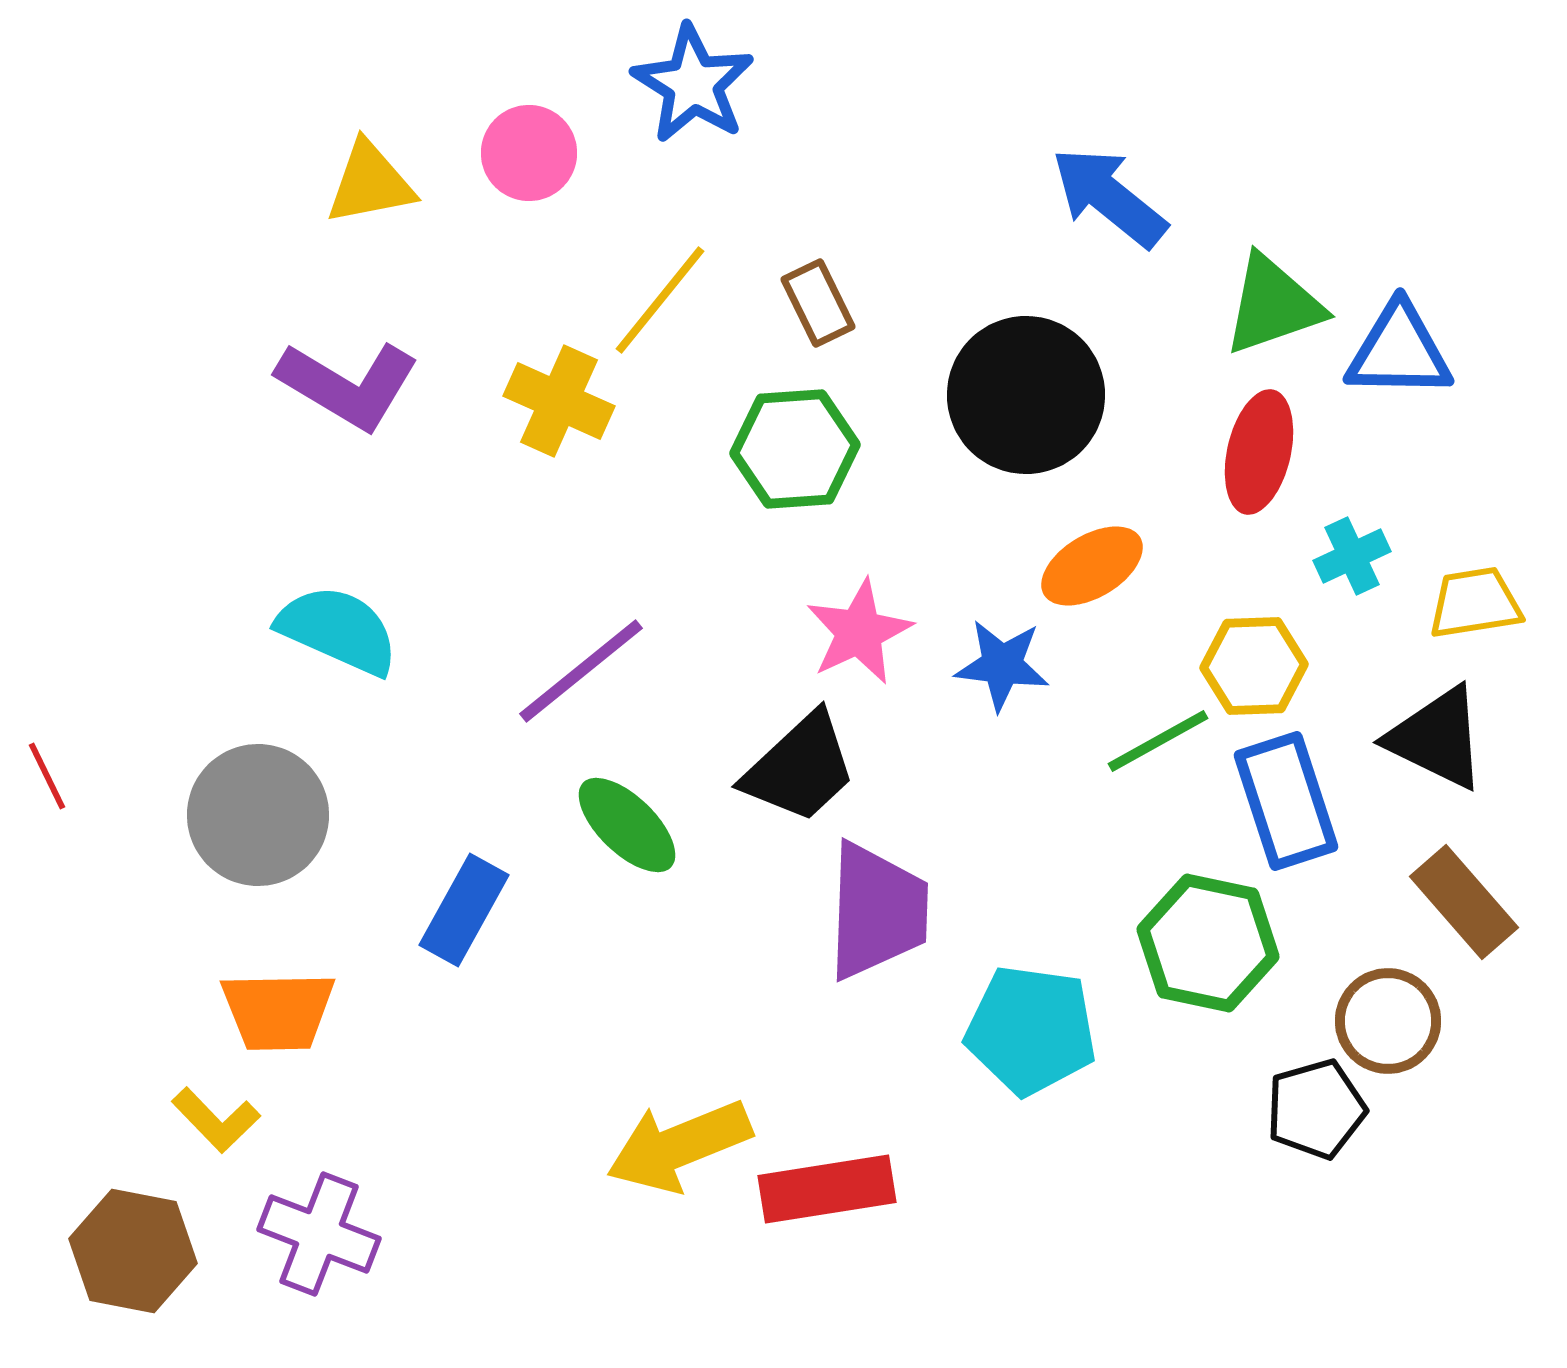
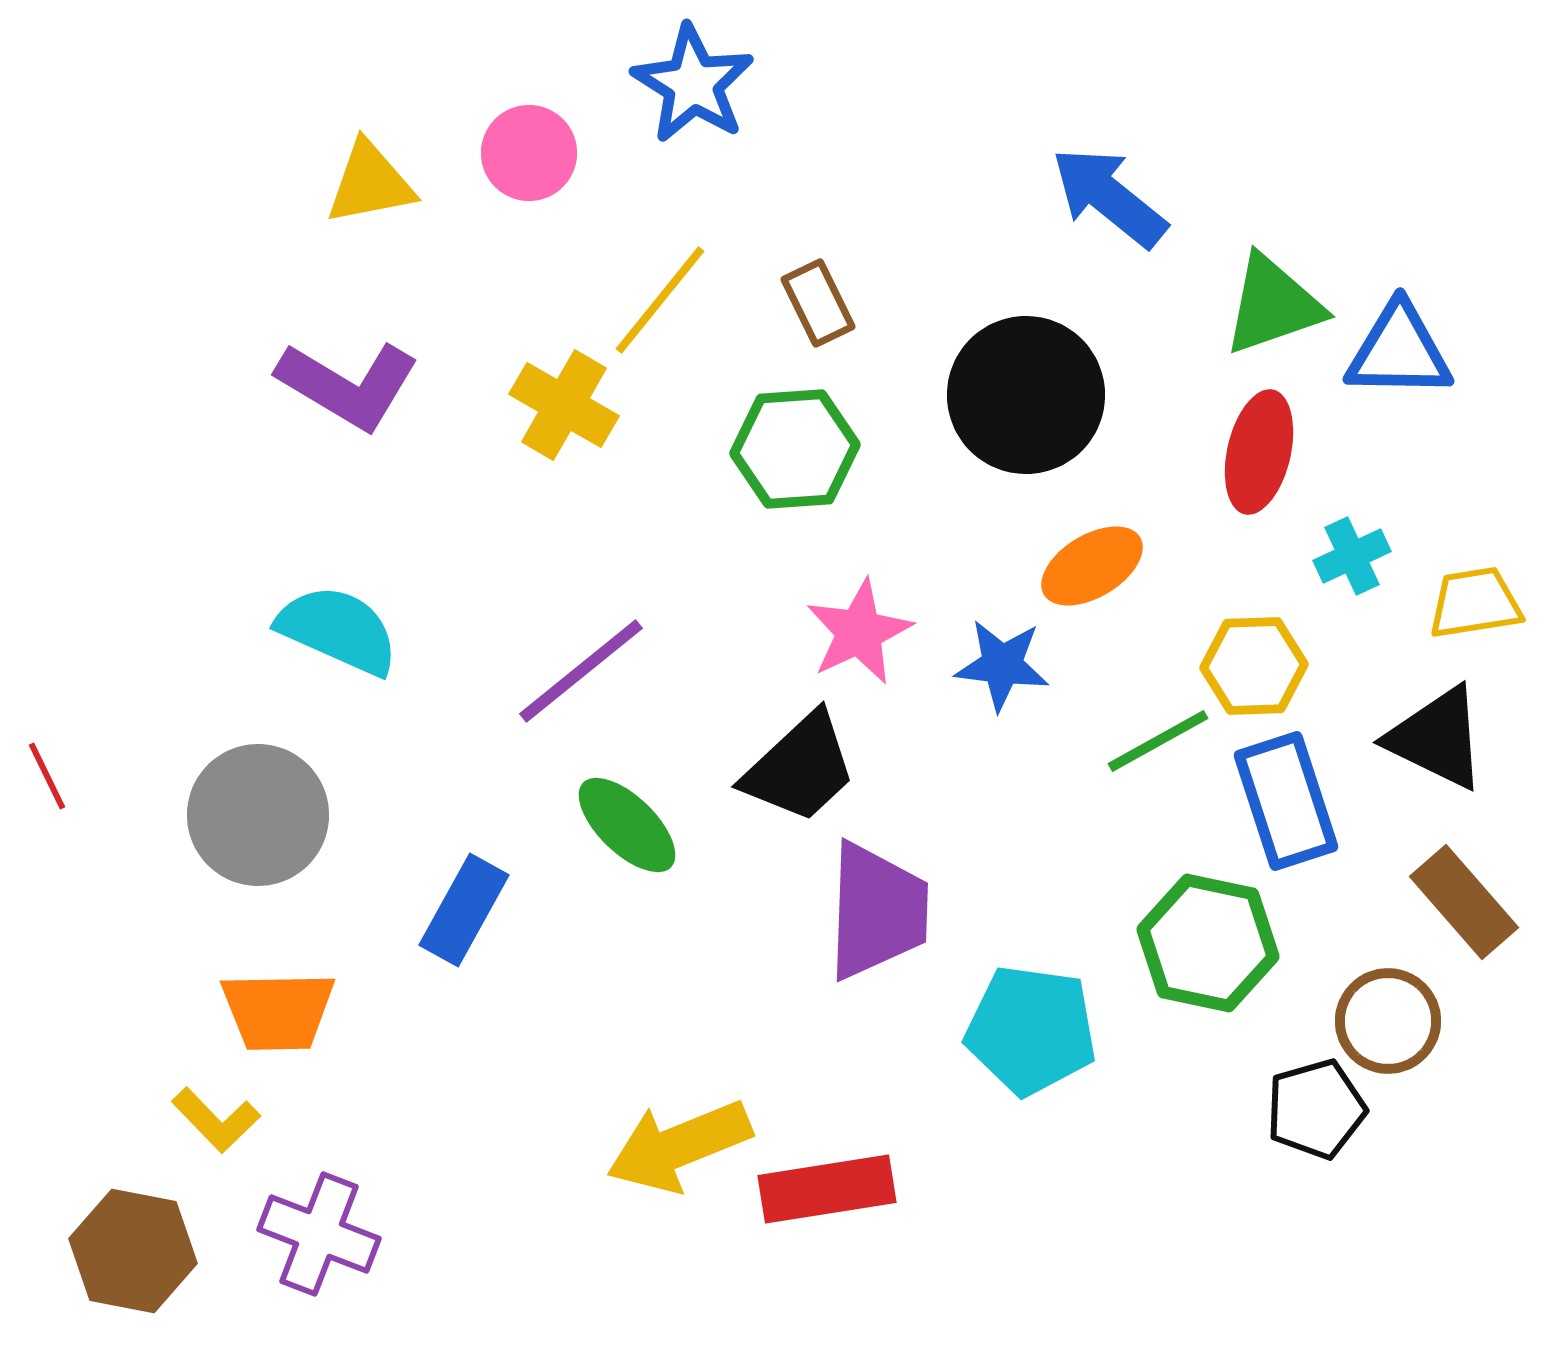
yellow cross at (559, 401): moved 5 px right, 4 px down; rotated 6 degrees clockwise
